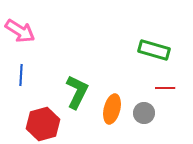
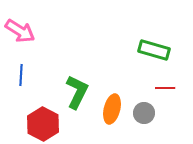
red hexagon: rotated 16 degrees counterclockwise
